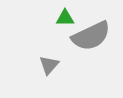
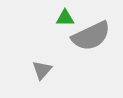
gray triangle: moved 7 px left, 5 px down
